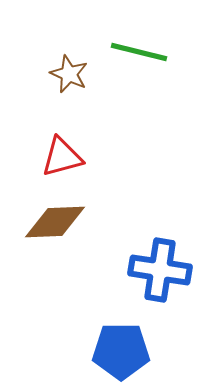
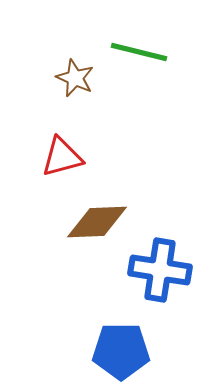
brown star: moved 6 px right, 4 px down
brown diamond: moved 42 px right
